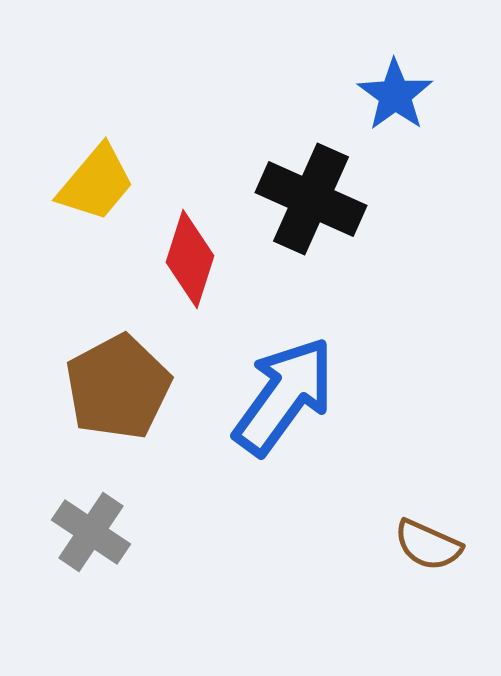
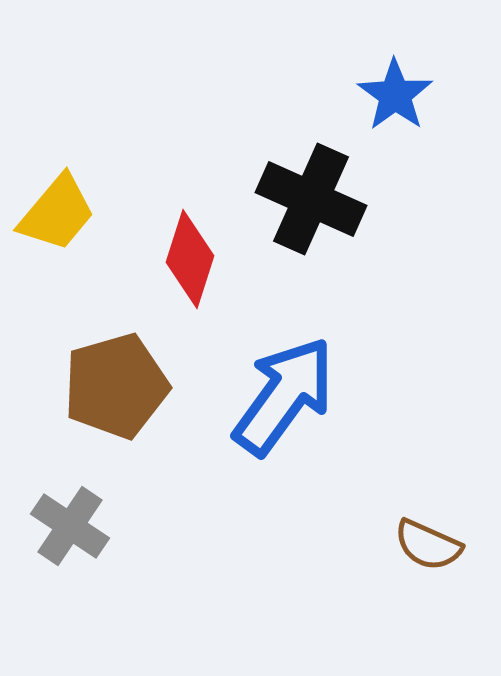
yellow trapezoid: moved 39 px left, 30 px down
brown pentagon: moved 2 px left, 1 px up; rotated 12 degrees clockwise
gray cross: moved 21 px left, 6 px up
